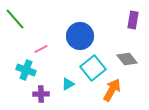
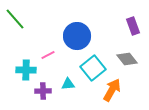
purple rectangle: moved 6 px down; rotated 30 degrees counterclockwise
blue circle: moved 3 px left
pink line: moved 7 px right, 6 px down
cyan cross: rotated 18 degrees counterclockwise
cyan triangle: rotated 24 degrees clockwise
purple cross: moved 2 px right, 3 px up
